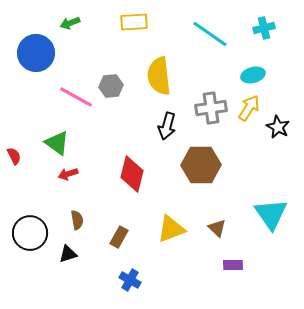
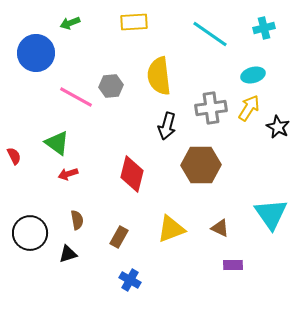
brown triangle: moved 3 px right; rotated 18 degrees counterclockwise
